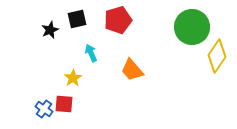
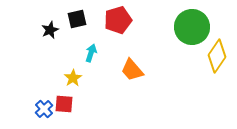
cyan arrow: rotated 42 degrees clockwise
blue cross: rotated 12 degrees clockwise
